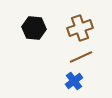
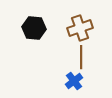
brown line: rotated 65 degrees counterclockwise
